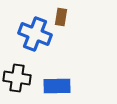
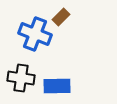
brown rectangle: rotated 36 degrees clockwise
black cross: moved 4 px right
